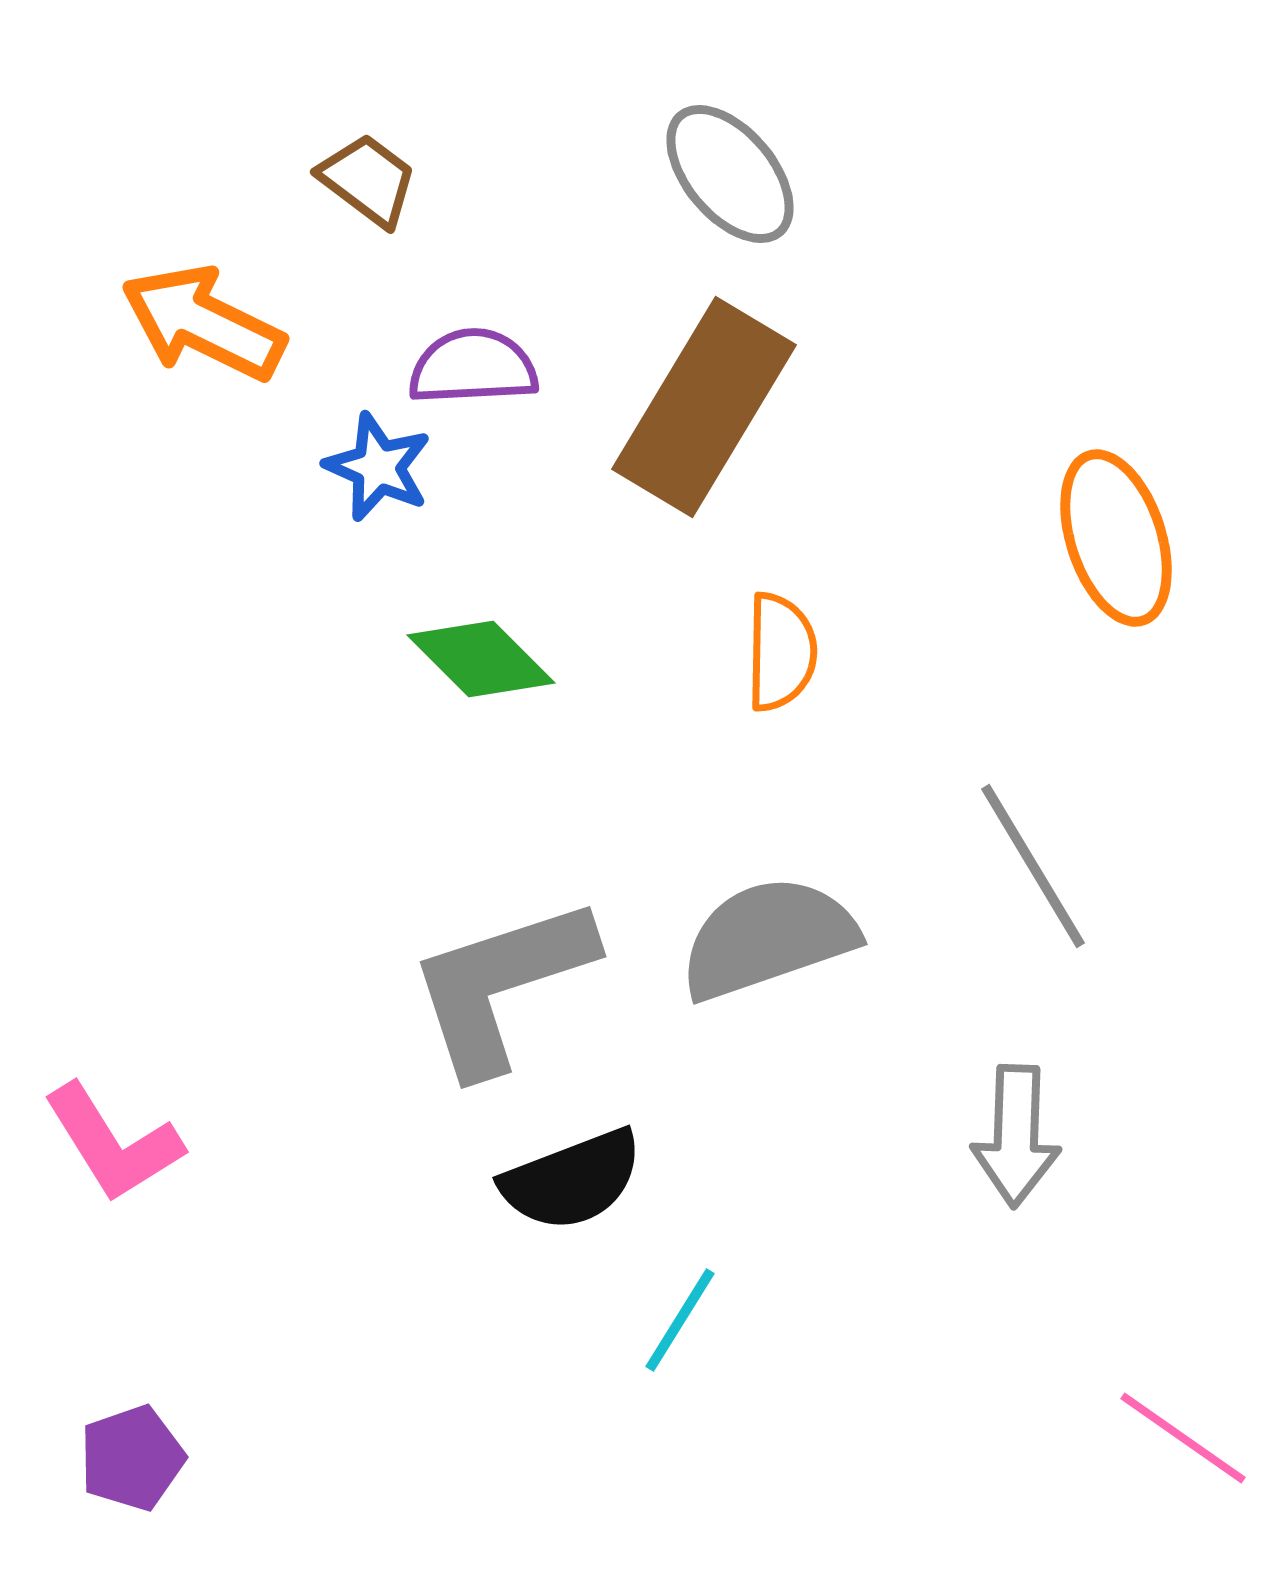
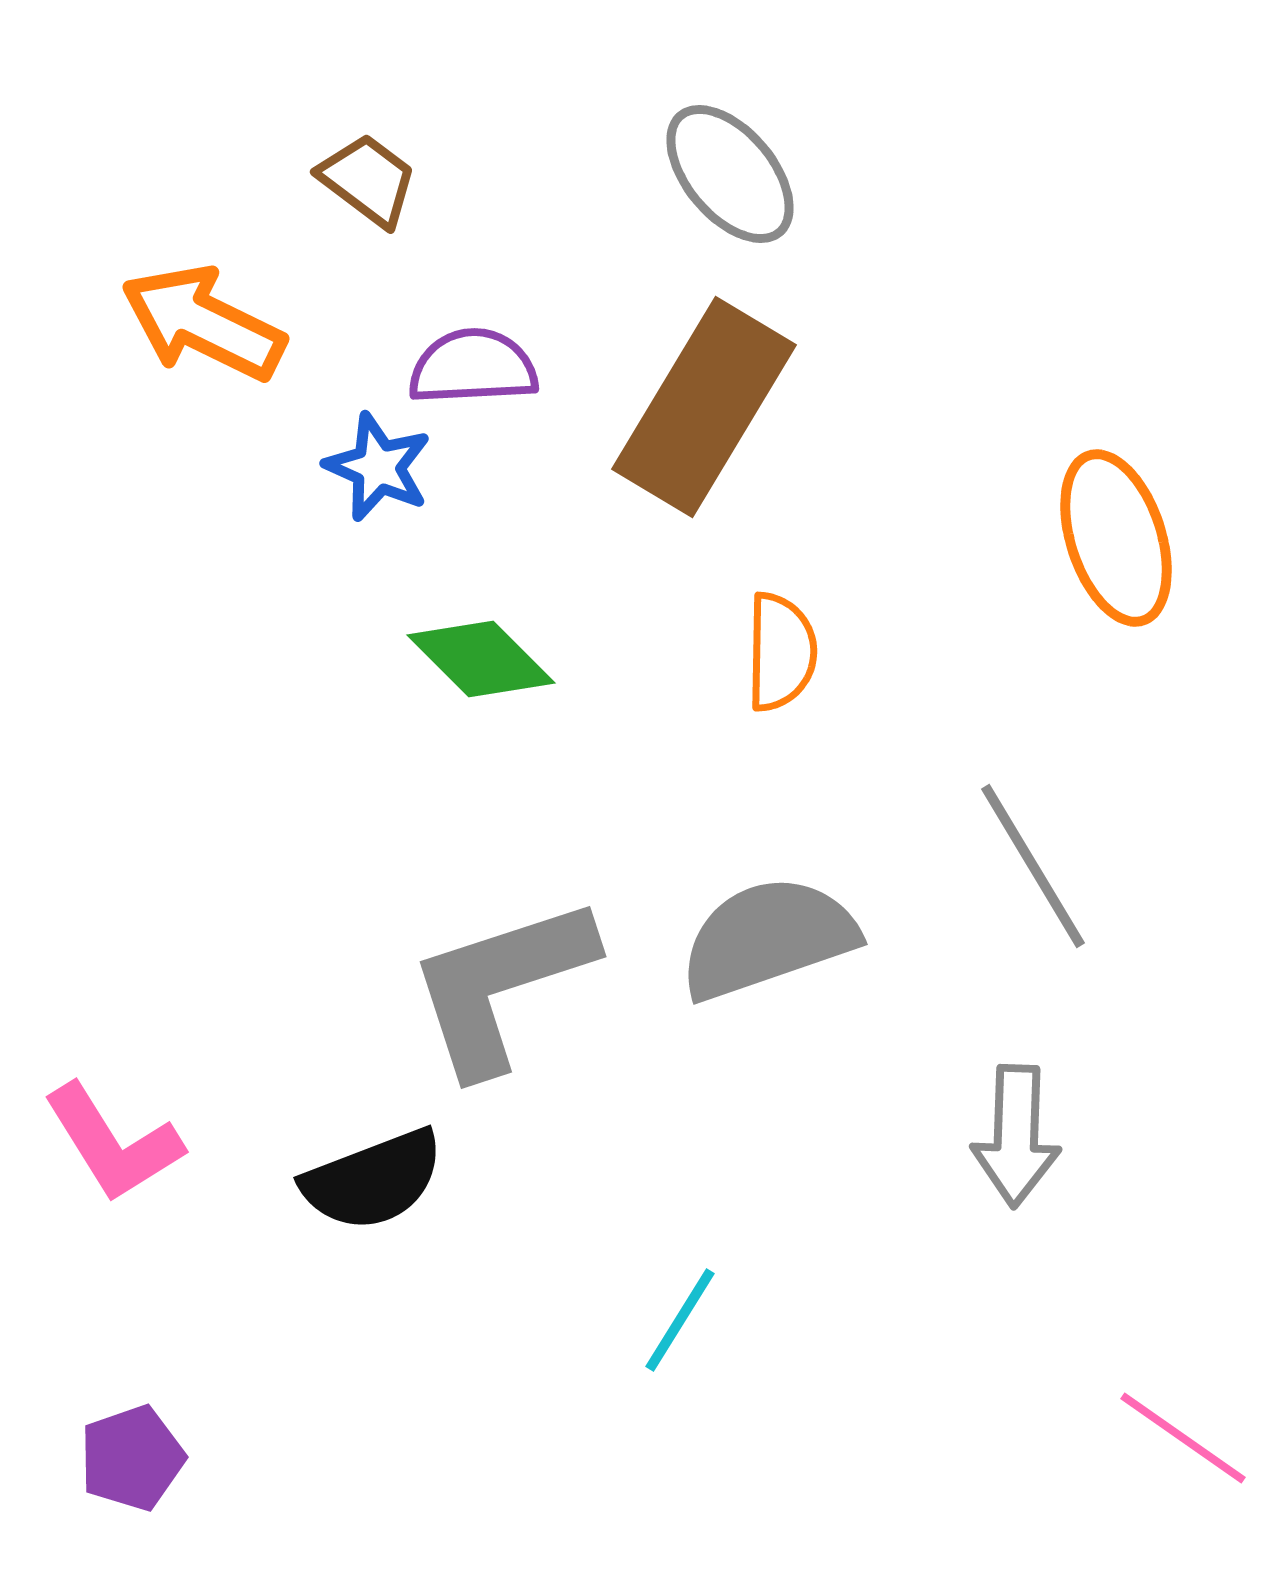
black semicircle: moved 199 px left
